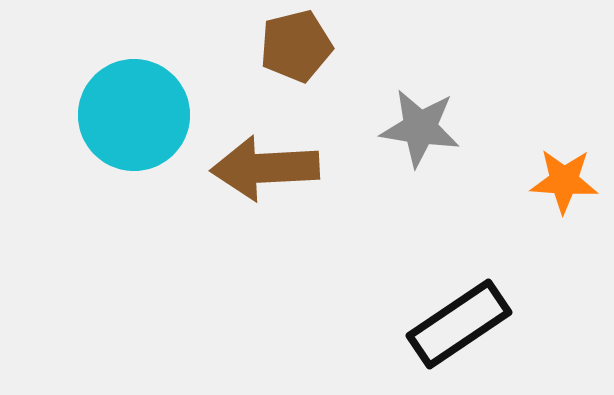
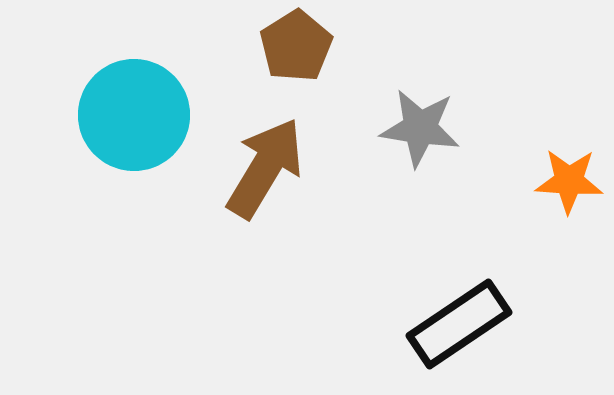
brown pentagon: rotated 18 degrees counterclockwise
brown arrow: rotated 124 degrees clockwise
orange star: moved 5 px right
